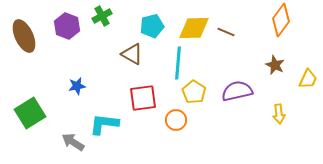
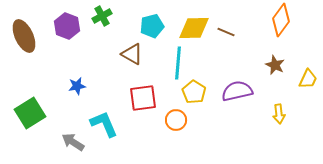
cyan L-shape: rotated 60 degrees clockwise
